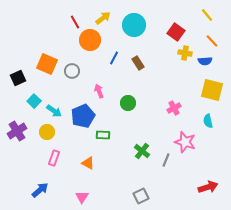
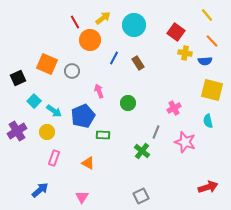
gray line: moved 10 px left, 28 px up
